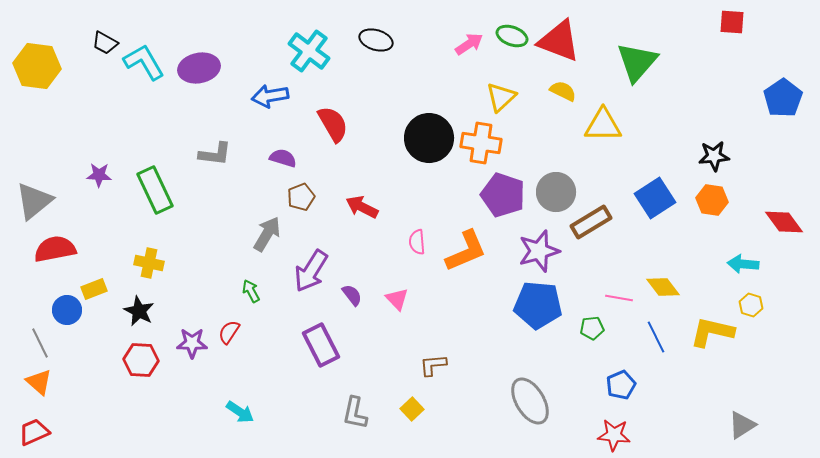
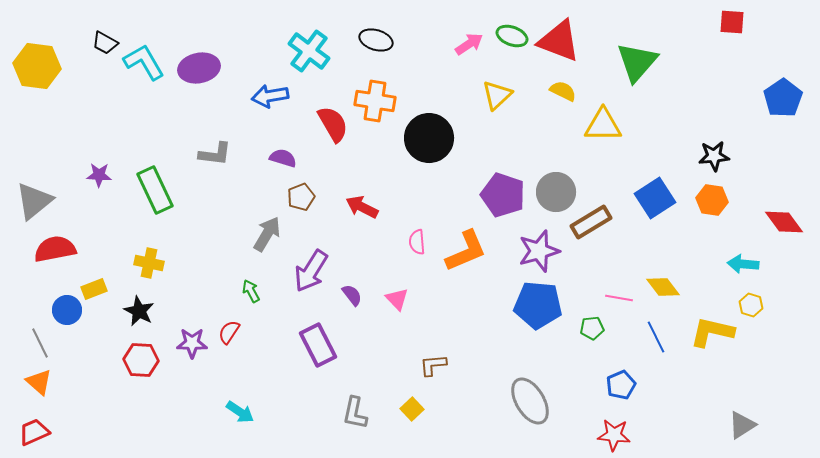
yellow triangle at (501, 97): moved 4 px left, 2 px up
orange cross at (481, 143): moved 106 px left, 42 px up
purple rectangle at (321, 345): moved 3 px left
